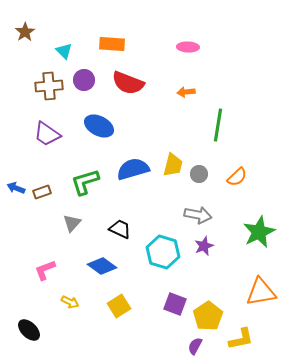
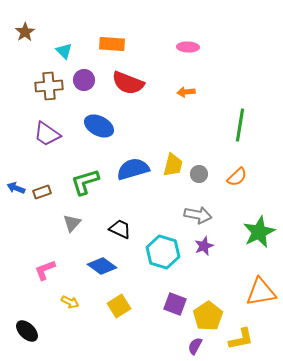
green line: moved 22 px right
black ellipse: moved 2 px left, 1 px down
